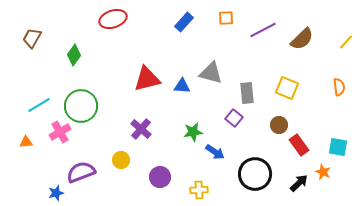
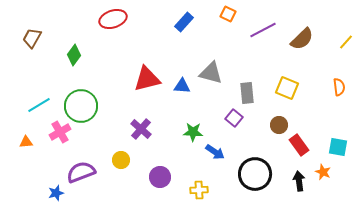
orange square: moved 2 px right, 4 px up; rotated 28 degrees clockwise
green star: rotated 12 degrees clockwise
black arrow: moved 2 px up; rotated 54 degrees counterclockwise
